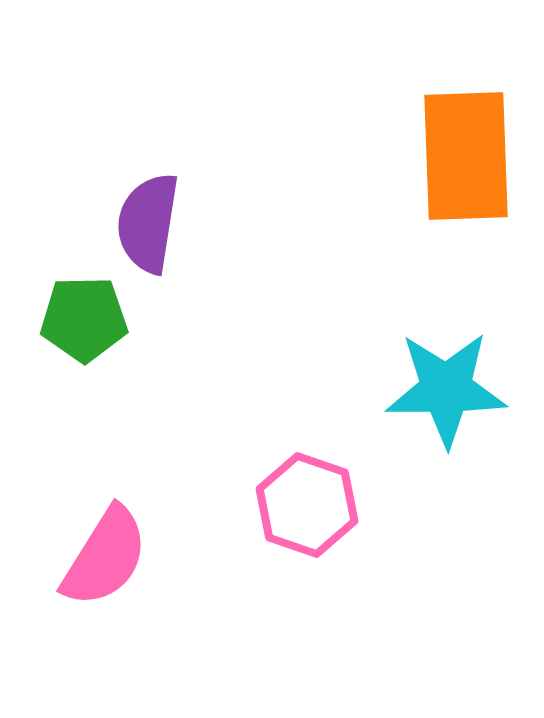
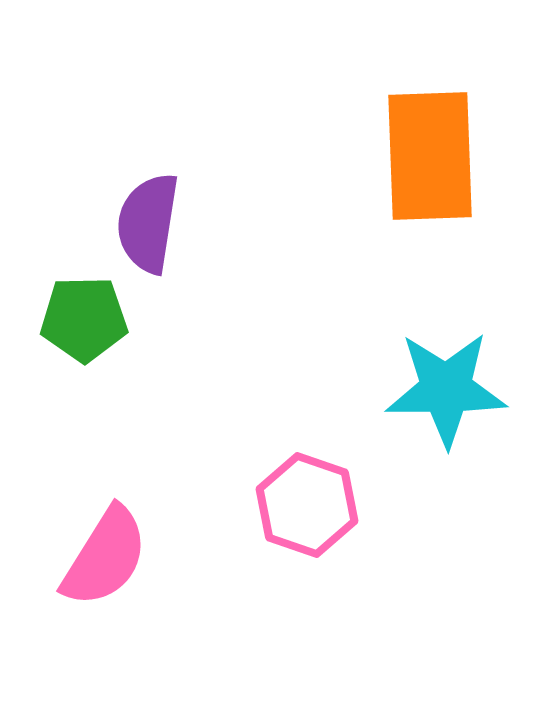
orange rectangle: moved 36 px left
